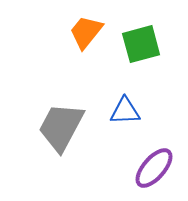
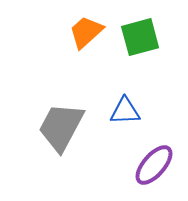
orange trapezoid: rotated 9 degrees clockwise
green square: moved 1 px left, 7 px up
purple ellipse: moved 3 px up
